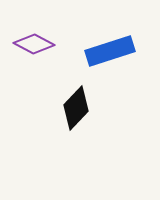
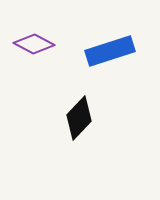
black diamond: moved 3 px right, 10 px down
